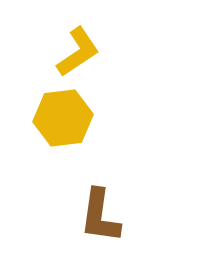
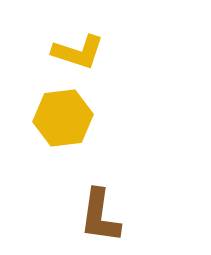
yellow L-shape: rotated 52 degrees clockwise
